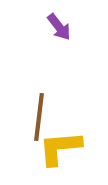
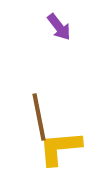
brown line: rotated 18 degrees counterclockwise
